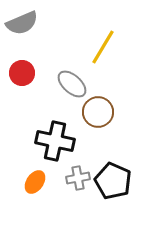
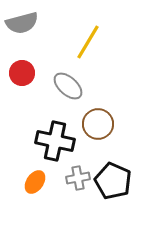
gray semicircle: rotated 8 degrees clockwise
yellow line: moved 15 px left, 5 px up
gray ellipse: moved 4 px left, 2 px down
brown circle: moved 12 px down
